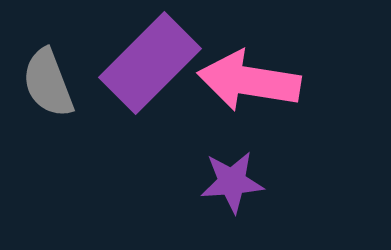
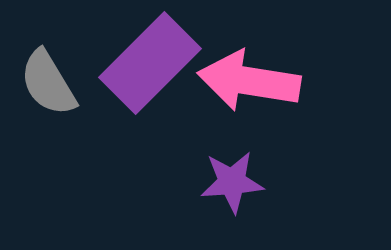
gray semicircle: rotated 10 degrees counterclockwise
